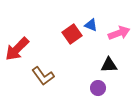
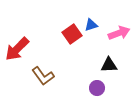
blue triangle: rotated 40 degrees counterclockwise
purple circle: moved 1 px left
